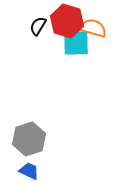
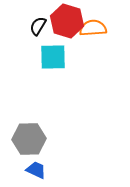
orange semicircle: rotated 20 degrees counterclockwise
cyan square: moved 23 px left, 14 px down
gray hexagon: rotated 16 degrees clockwise
blue trapezoid: moved 7 px right, 1 px up
